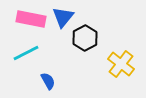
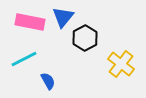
pink rectangle: moved 1 px left, 3 px down
cyan line: moved 2 px left, 6 px down
